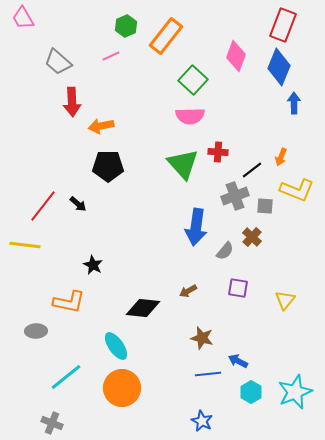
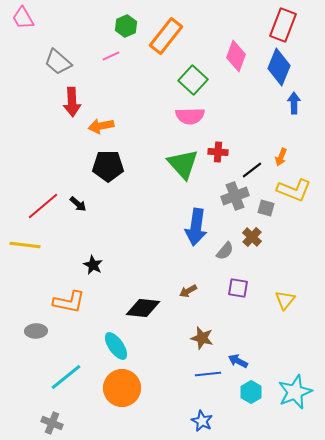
yellow L-shape at (297, 190): moved 3 px left
red line at (43, 206): rotated 12 degrees clockwise
gray square at (265, 206): moved 1 px right, 2 px down; rotated 12 degrees clockwise
